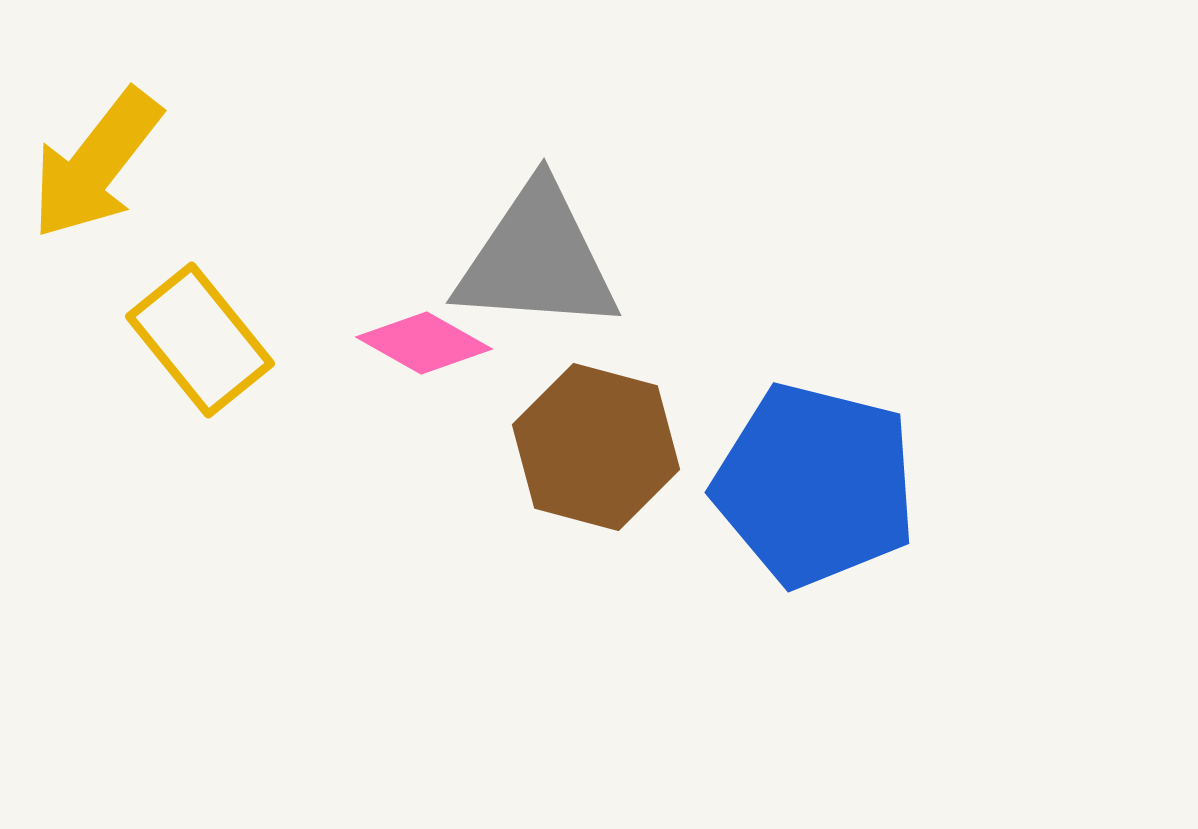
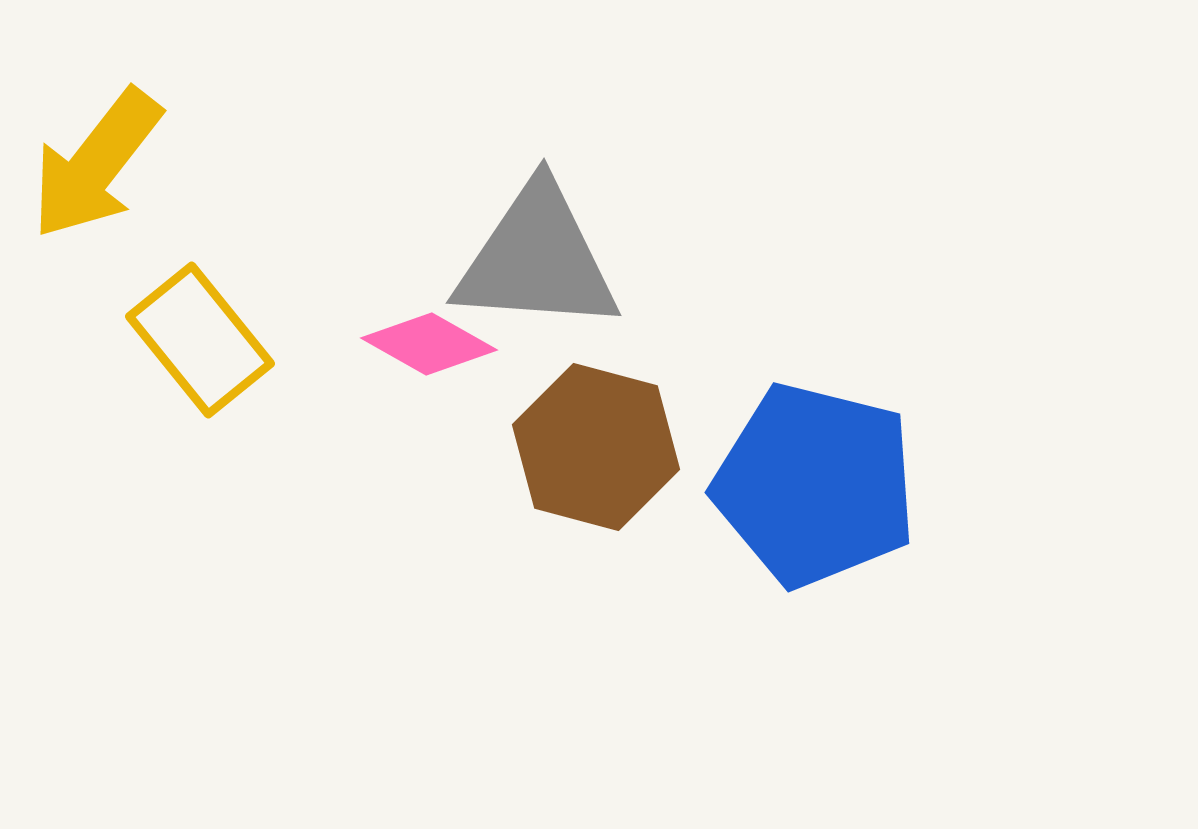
pink diamond: moved 5 px right, 1 px down
